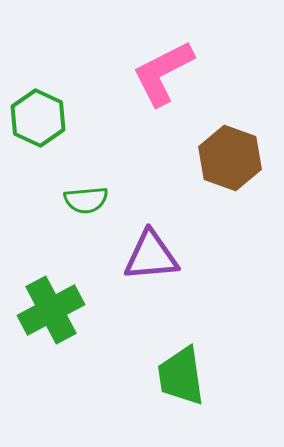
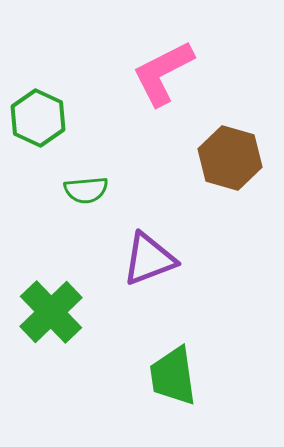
brown hexagon: rotated 4 degrees counterclockwise
green semicircle: moved 10 px up
purple triangle: moved 2 px left, 3 px down; rotated 16 degrees counterclockwise
green cross: moved 2 px down; rotated 16 degrees counterclockwise
green trapezoid: moved 8 px left
